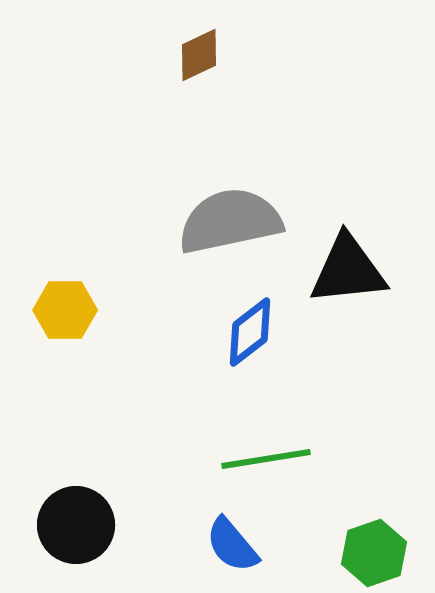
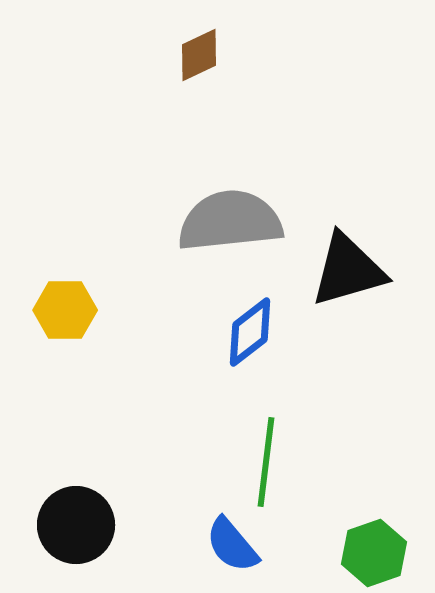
gray semicircle: rotated 6 degrees clockwise
black triangle: rotated 10 degrees counterclockwise
green line: moved 3 px down; rotated 74 degrees counterclockwise
